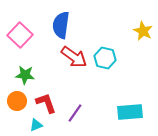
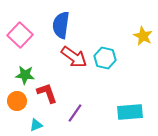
yellow star: moved 5 px down
red L-shape: moved 1 px right, 10 px up
